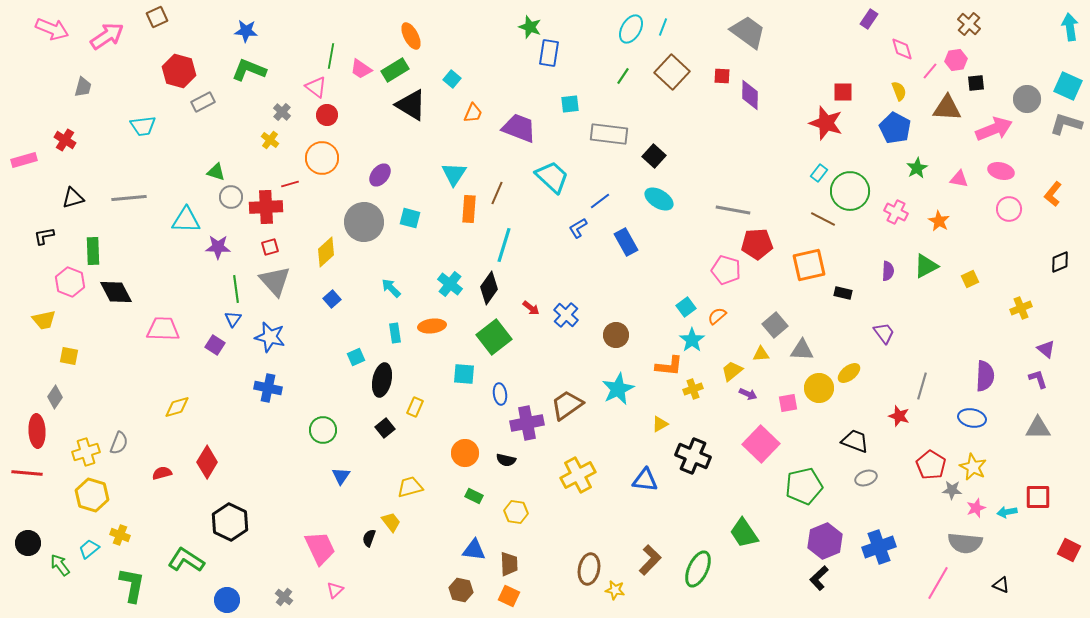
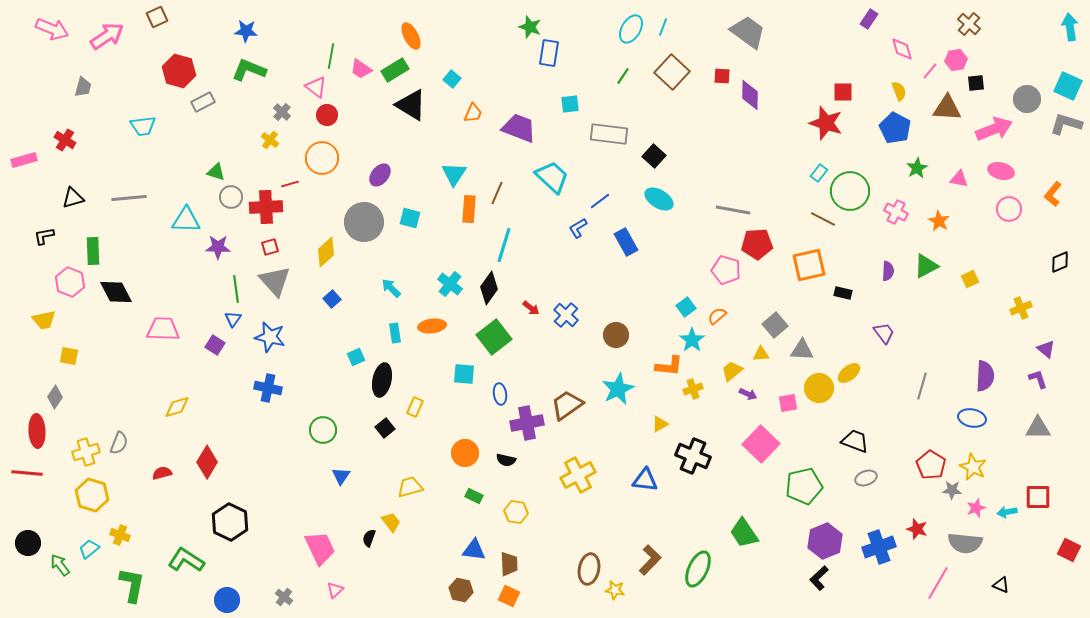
red star at (899, 416): moved 18 px right, 113 px down
